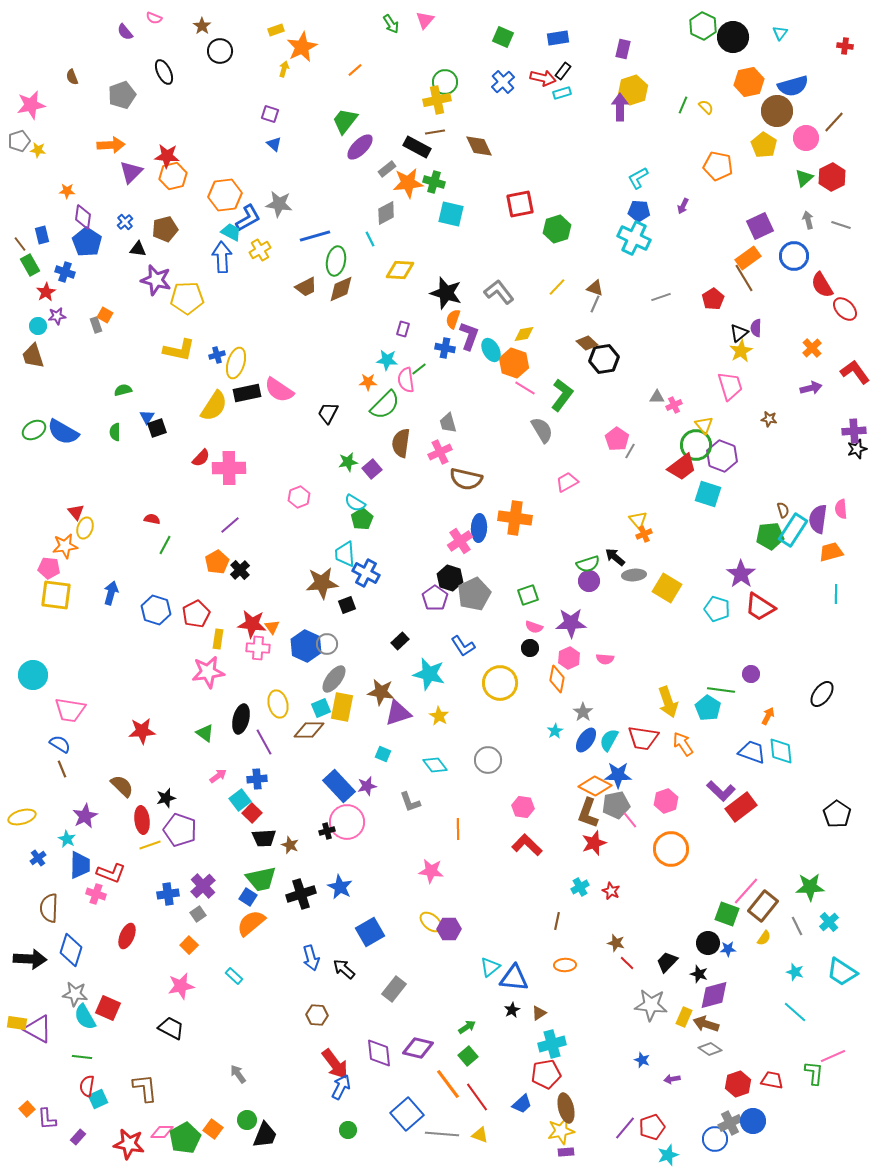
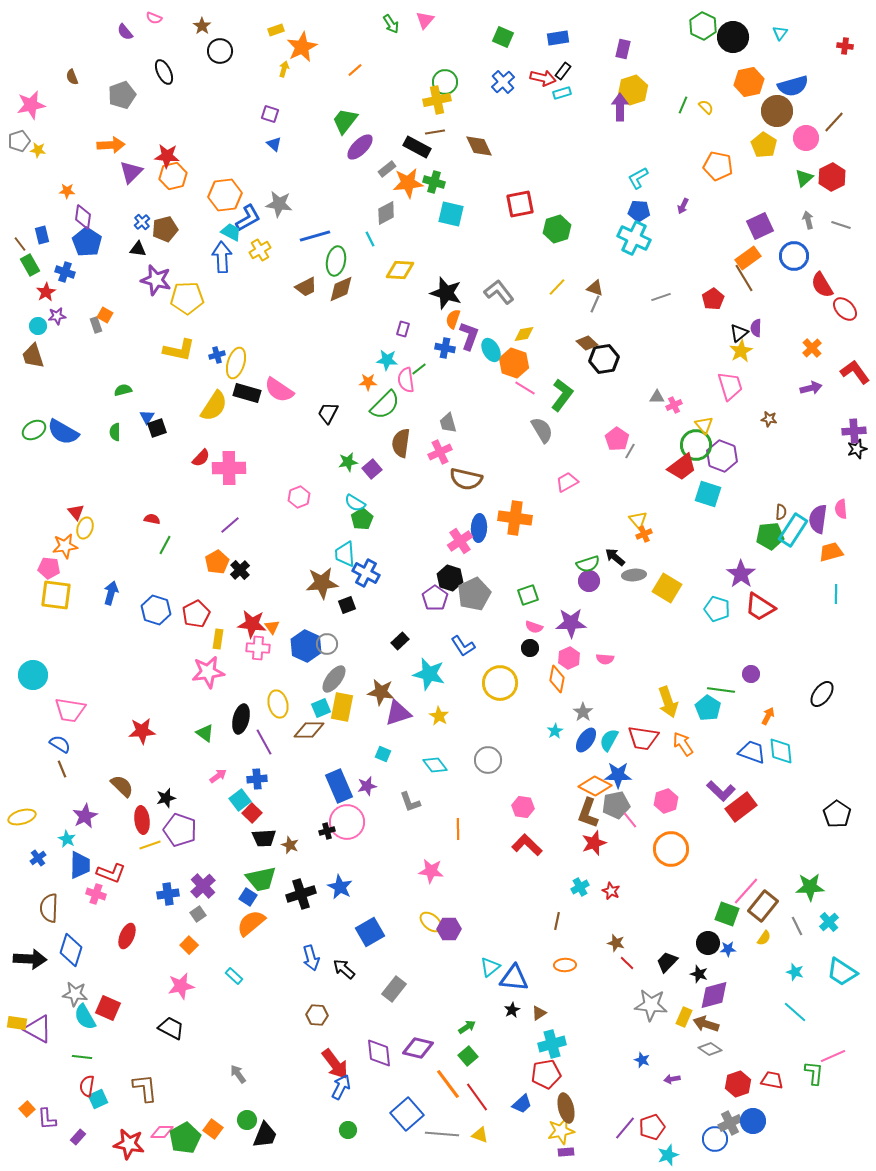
blue cross at (125, 222): moved 17 px right
black rectangle at (247, 393): rotated 28 degrees clockwise
brown semicircle at (783, 510): moved 2 px left, 2 px down; rotated 21 degrees clockwise
blue rectangle at (339, 786): rotated 20 degrees clockwise
